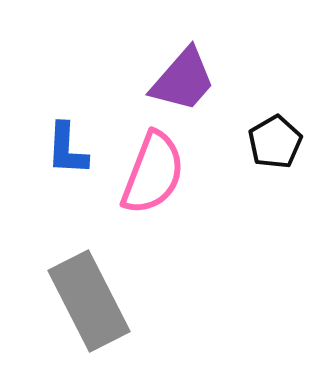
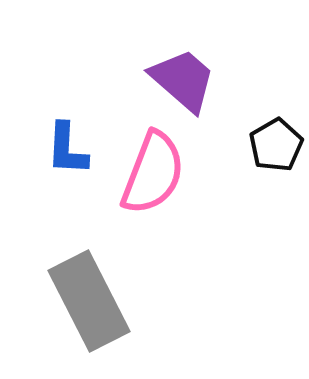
purple trapezoid: rotated 90 degrees counterclockwise
black pentagon: moved 1 px right, 3 px down
